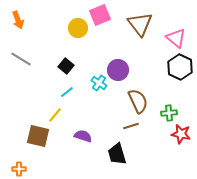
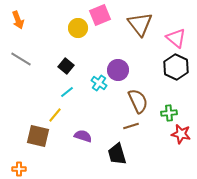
black hexagon: moved 4 px left
